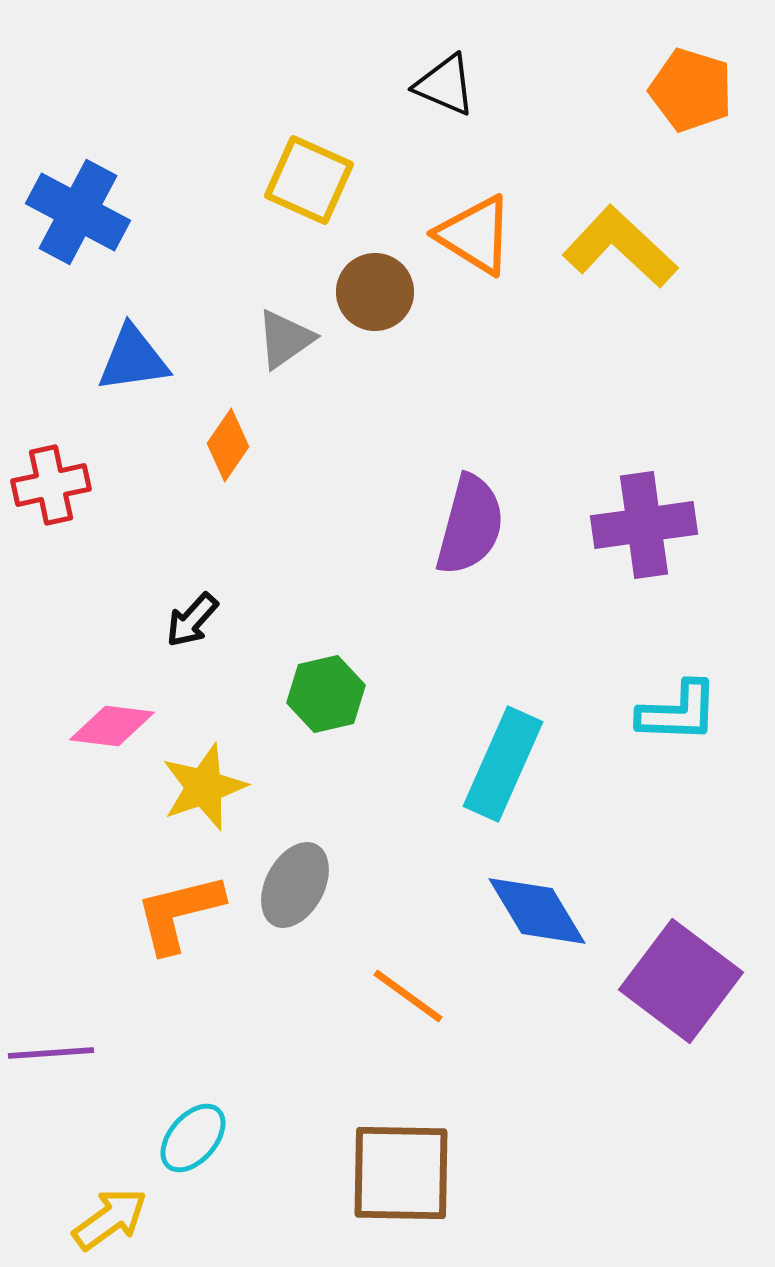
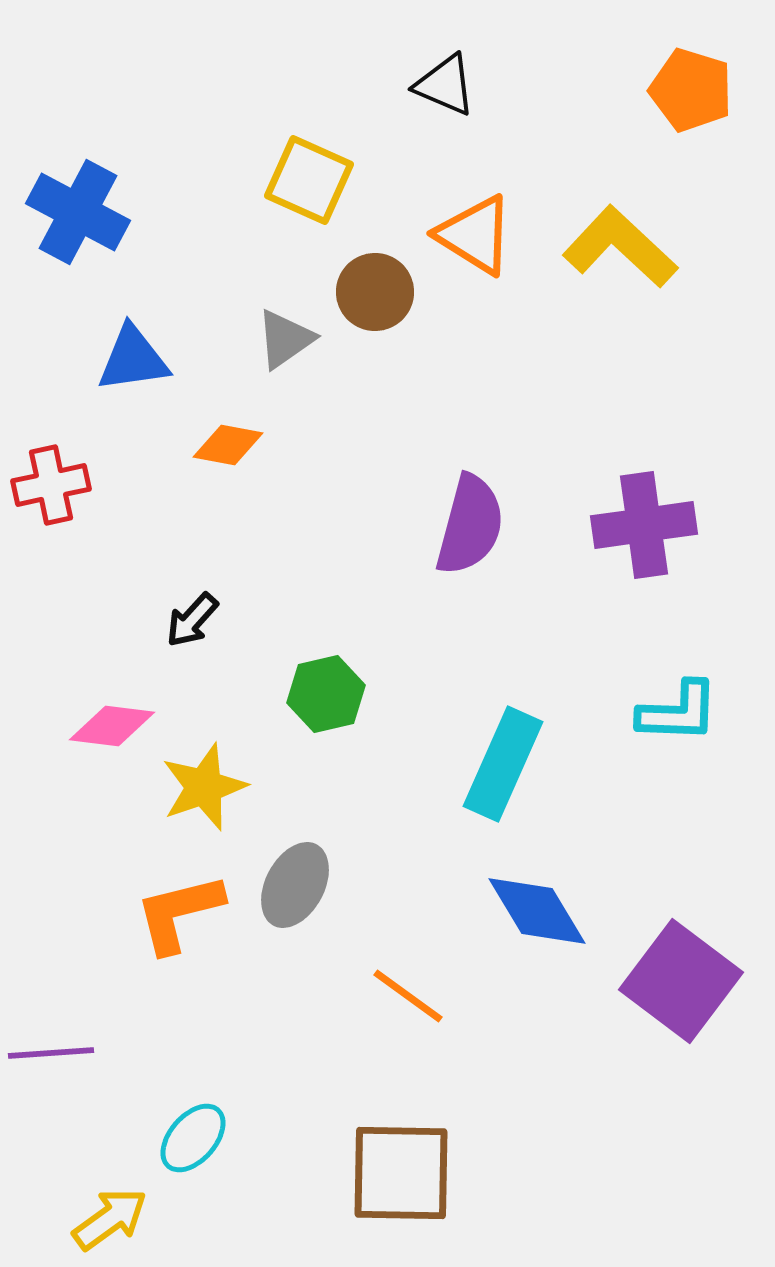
orange diamond: rotated 66 degrees clockwise
